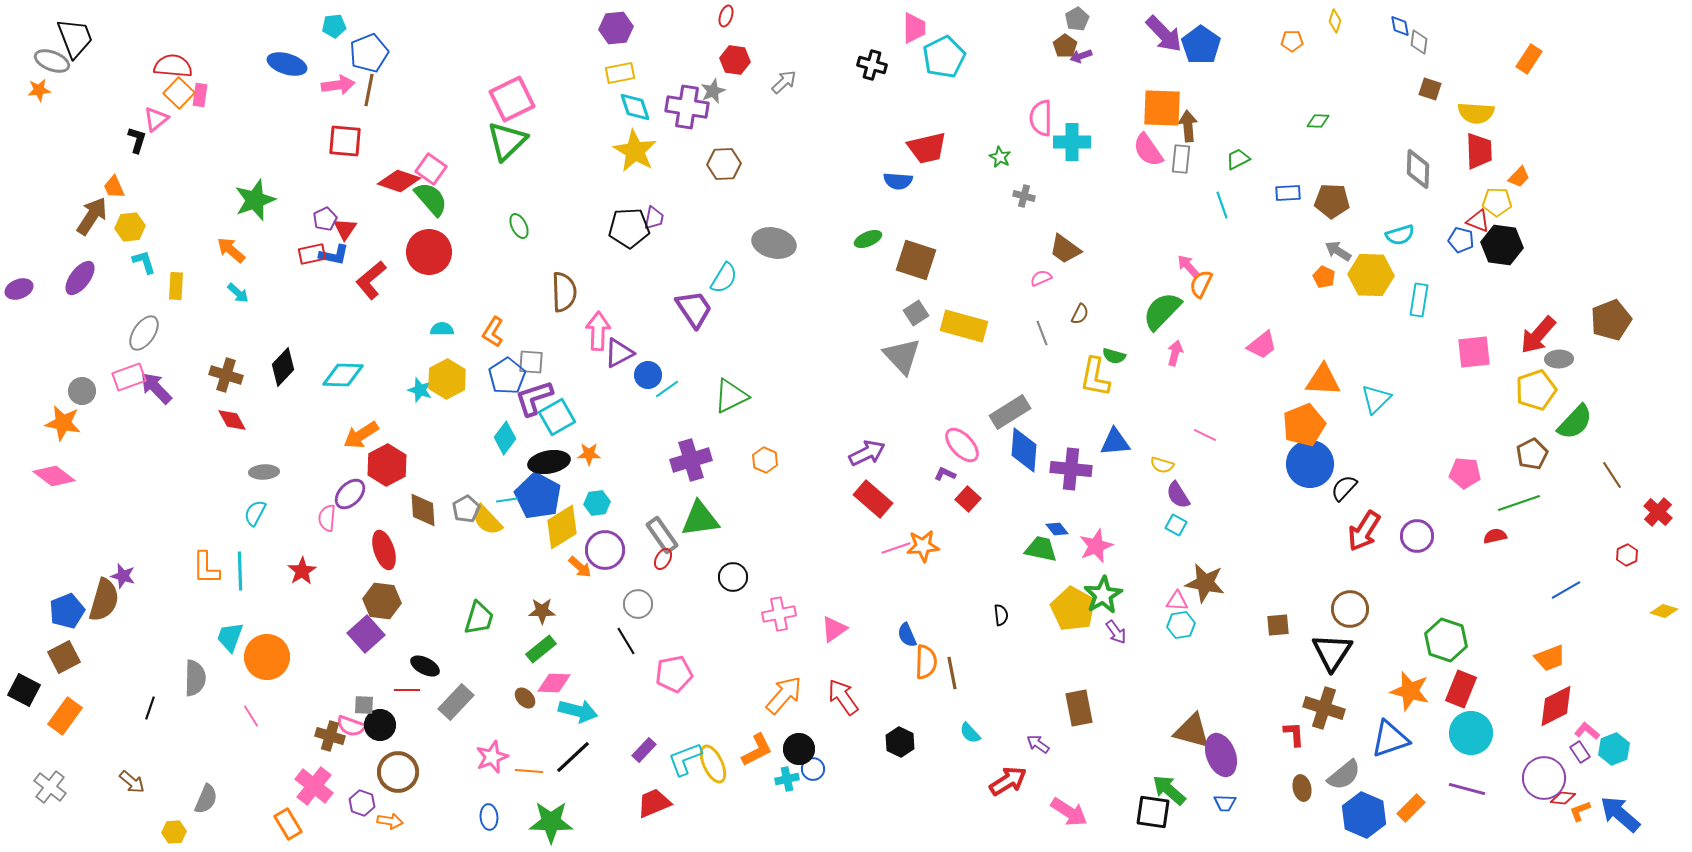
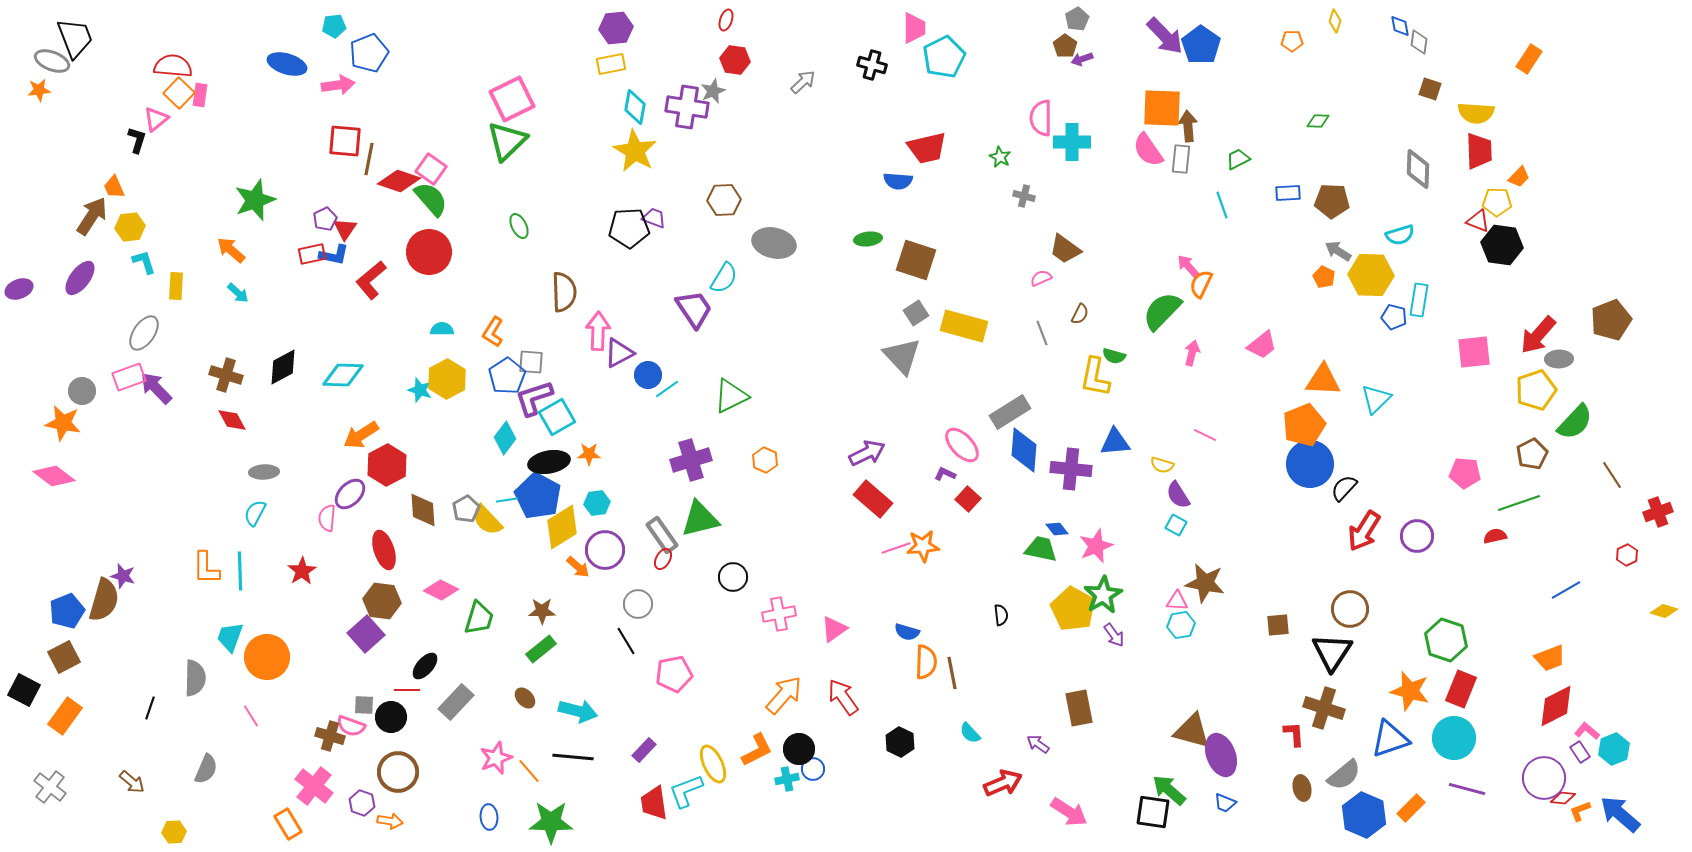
red ellipse at (726, 16): moved 4 px down
purple arrow at (1164, 34): moved 1 px right, 2 px down
purple arrow at (1081, 56): moved 1 px right, 3 px down
yellow rectangle at (620, 73): moved 9 px left, 9 px up
gray arrow at (784, 82): moved 19 px right
brown line at (369, 90): moved 69 px down
cyan diamond at (635, 107): rotated 28 degrees clockwise
brown hexagon at (724, 164): moved 36 px down
purple trapezoid at (654, 218): rotated 80 degrees counterclockwise
green ellipse at (868, 239): rotated 16 degrees clockwise
blue pentagon at (1461, 240): moved 67 px left, 77 px down
pink arrow at (1175, 353): moved 17 px right
black diamond at (283, 367): rotated 18 degrees clockwise
red cross at (1658, 512): rotated 28 degrees clockwise
green triangle at (700, 519): rotated 6 degrees counterclockwise
orange arrow at (580, 567): moved 2 px left
purple arrow at (1116, 632): moved 2 px left, 3 px down
blue semicircle at (907, 635): moved 3 px up; rotated 50 degrees counterclockwise
black ellipse at (425, 666): rotated 76 degrees counterclockwise
pink diamond at (554, 683): moved 113 px left, 93 px up; rotated 24 degrees clockwise
black circle at (380, 725): moved 11 px right, 8 px up
cyan circle at (1471, 733): moved 17 px left, 5 px down
pink star at (492, 757): moved 4 px right, 1 px down
black line at (573, 757): rotated 48 degrees clockwise
cyan L-shape at (685, 759): moved 1 px right, 32 px down
orange line at (529, 771): rotated 44 degrees clockwise
red arrow at (1008, 781): moved 5 px left, 2 px down; rotated 9 degrees clockwise
gray semicircle at (206, 799): moved 30 px up
red trapezoid at (654, 803): rotated 75 degrees counterclockwise
blue trapezoid at (1225, 803): rotated 20 degrees clockwise
